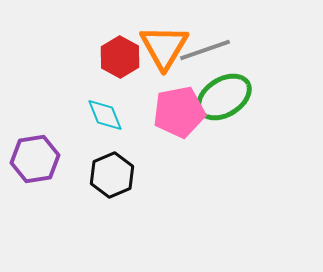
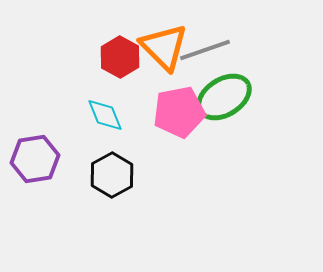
orange triangle: rotated 16 degrees counterclockwise
black hexagon: rotated 6 degrees counterclockwise
